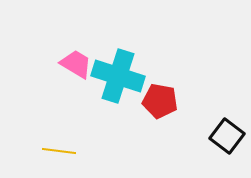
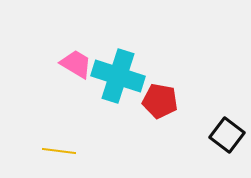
black square: moved 1 px up
